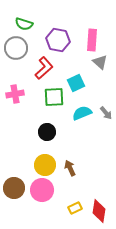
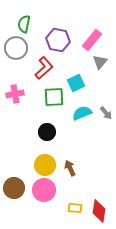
green semicircle: rotated 84 degrees clockwise
pink rectangle: rotated 35 degrees clockwise
gray triangle: rotated 28 degrees clockwise
pink circle: moved 2 px right
yellow rectangle: rotated 32 degrees clockwise
